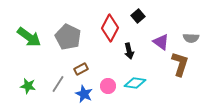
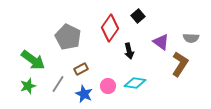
red diamond: rotated 8 degrees clockwise
green arrow: moved 4 px right, 23 px down
brown L-shape: rotated 15 degrees clockwise
green star: rotated 28 degrees counterclockwise
